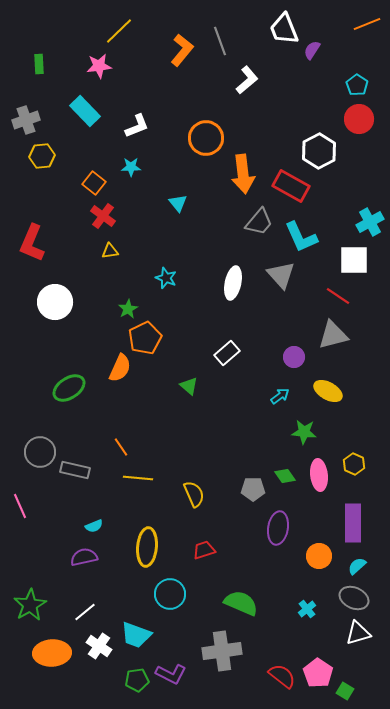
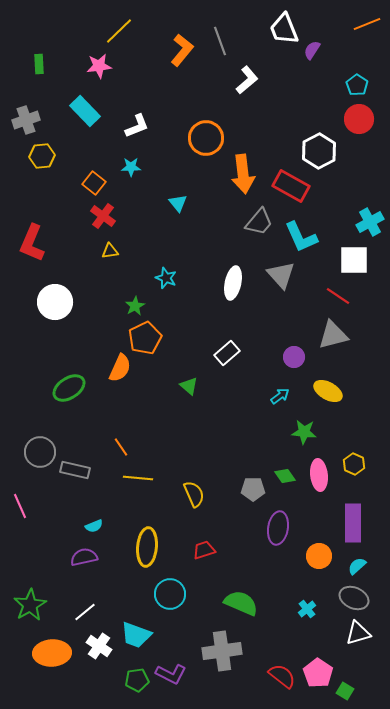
green star at (128, 309): moved 7 px right, 3 px up
